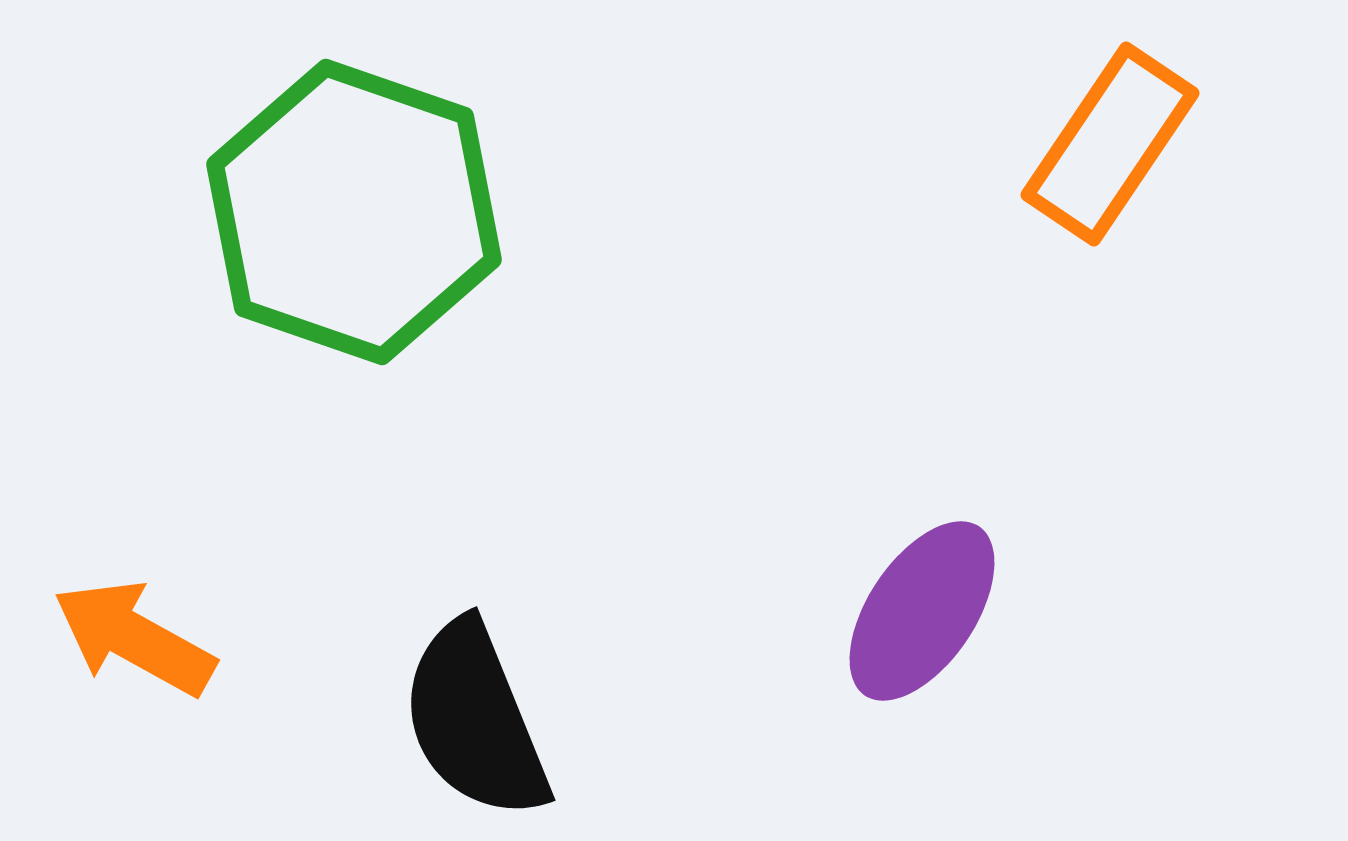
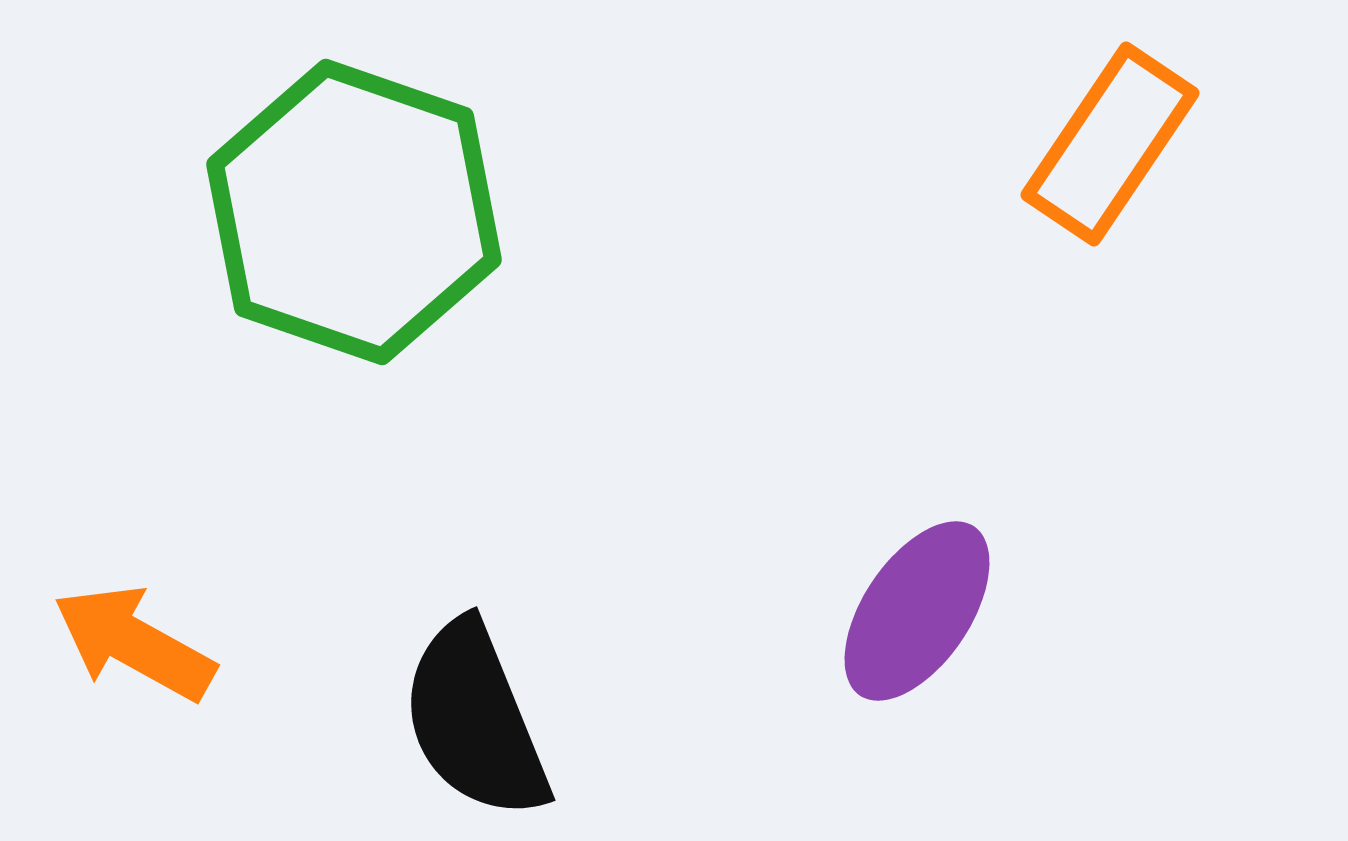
purple ellipse: moved 5 px left
orange arrow: moved 5 px down
